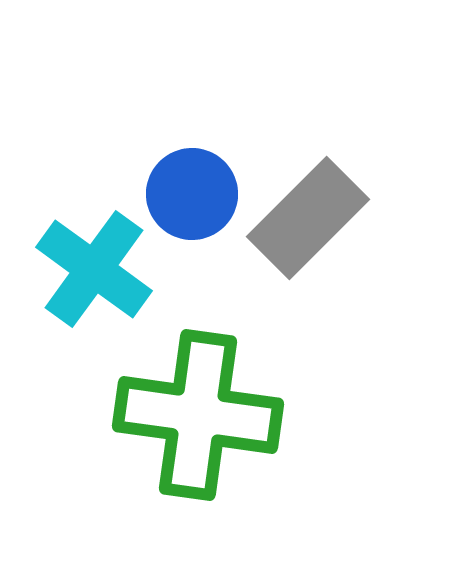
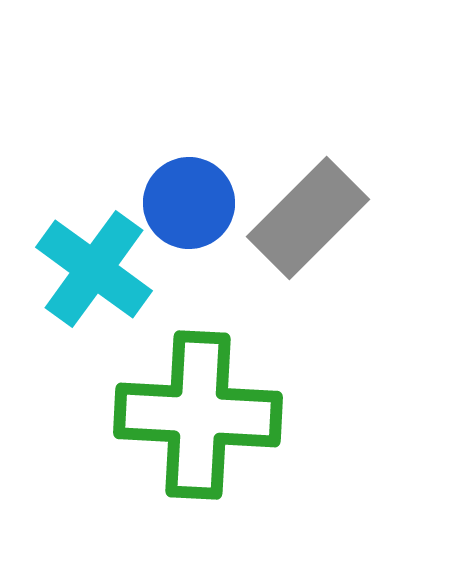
blue circle: moved 3 px left, 9 px down
green cross: rotated 5 degrees counterclockwise
